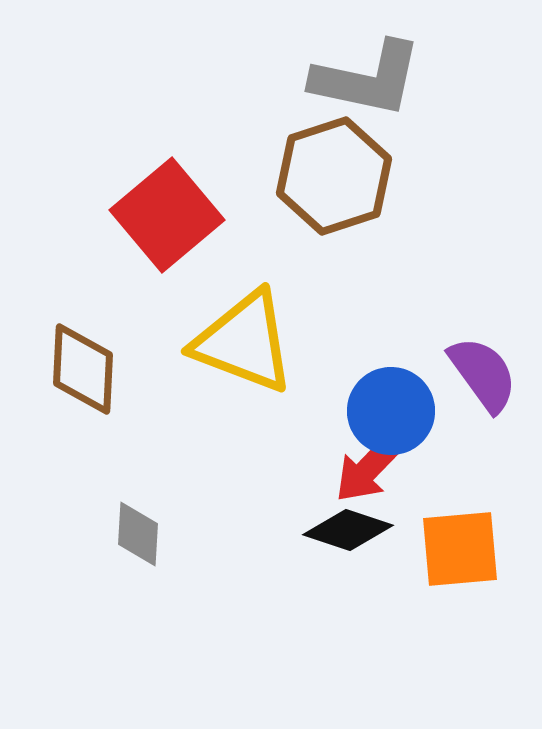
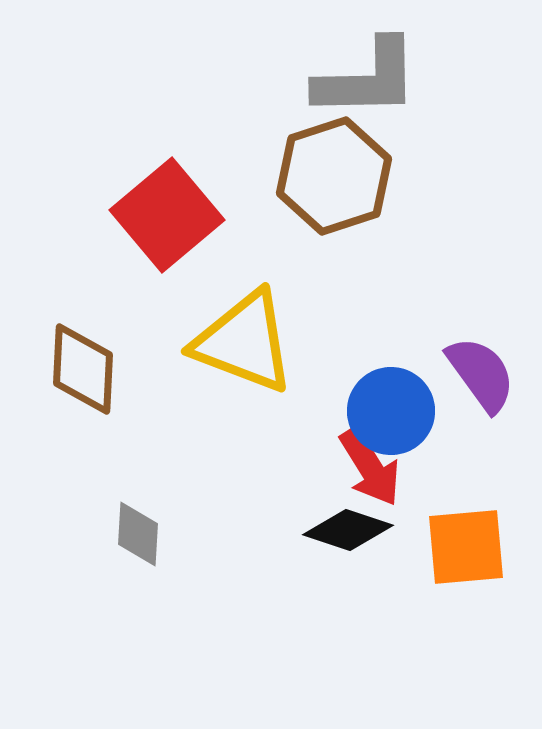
gray L-shape: rotated 13 degrees counterclockwise
purple semicircle: moved 2 px left
red arrow: rotated 76 degrees counterclockwise
orange square: moved 6 px right, 2 px up
